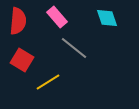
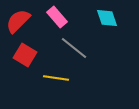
red semicircle: rotated 140 degrees counterclockwise
red square: moved 3 px right, 5 px up
yellow line: moved 8 px right, 4 px up; rotated 40 degrees clockwise
